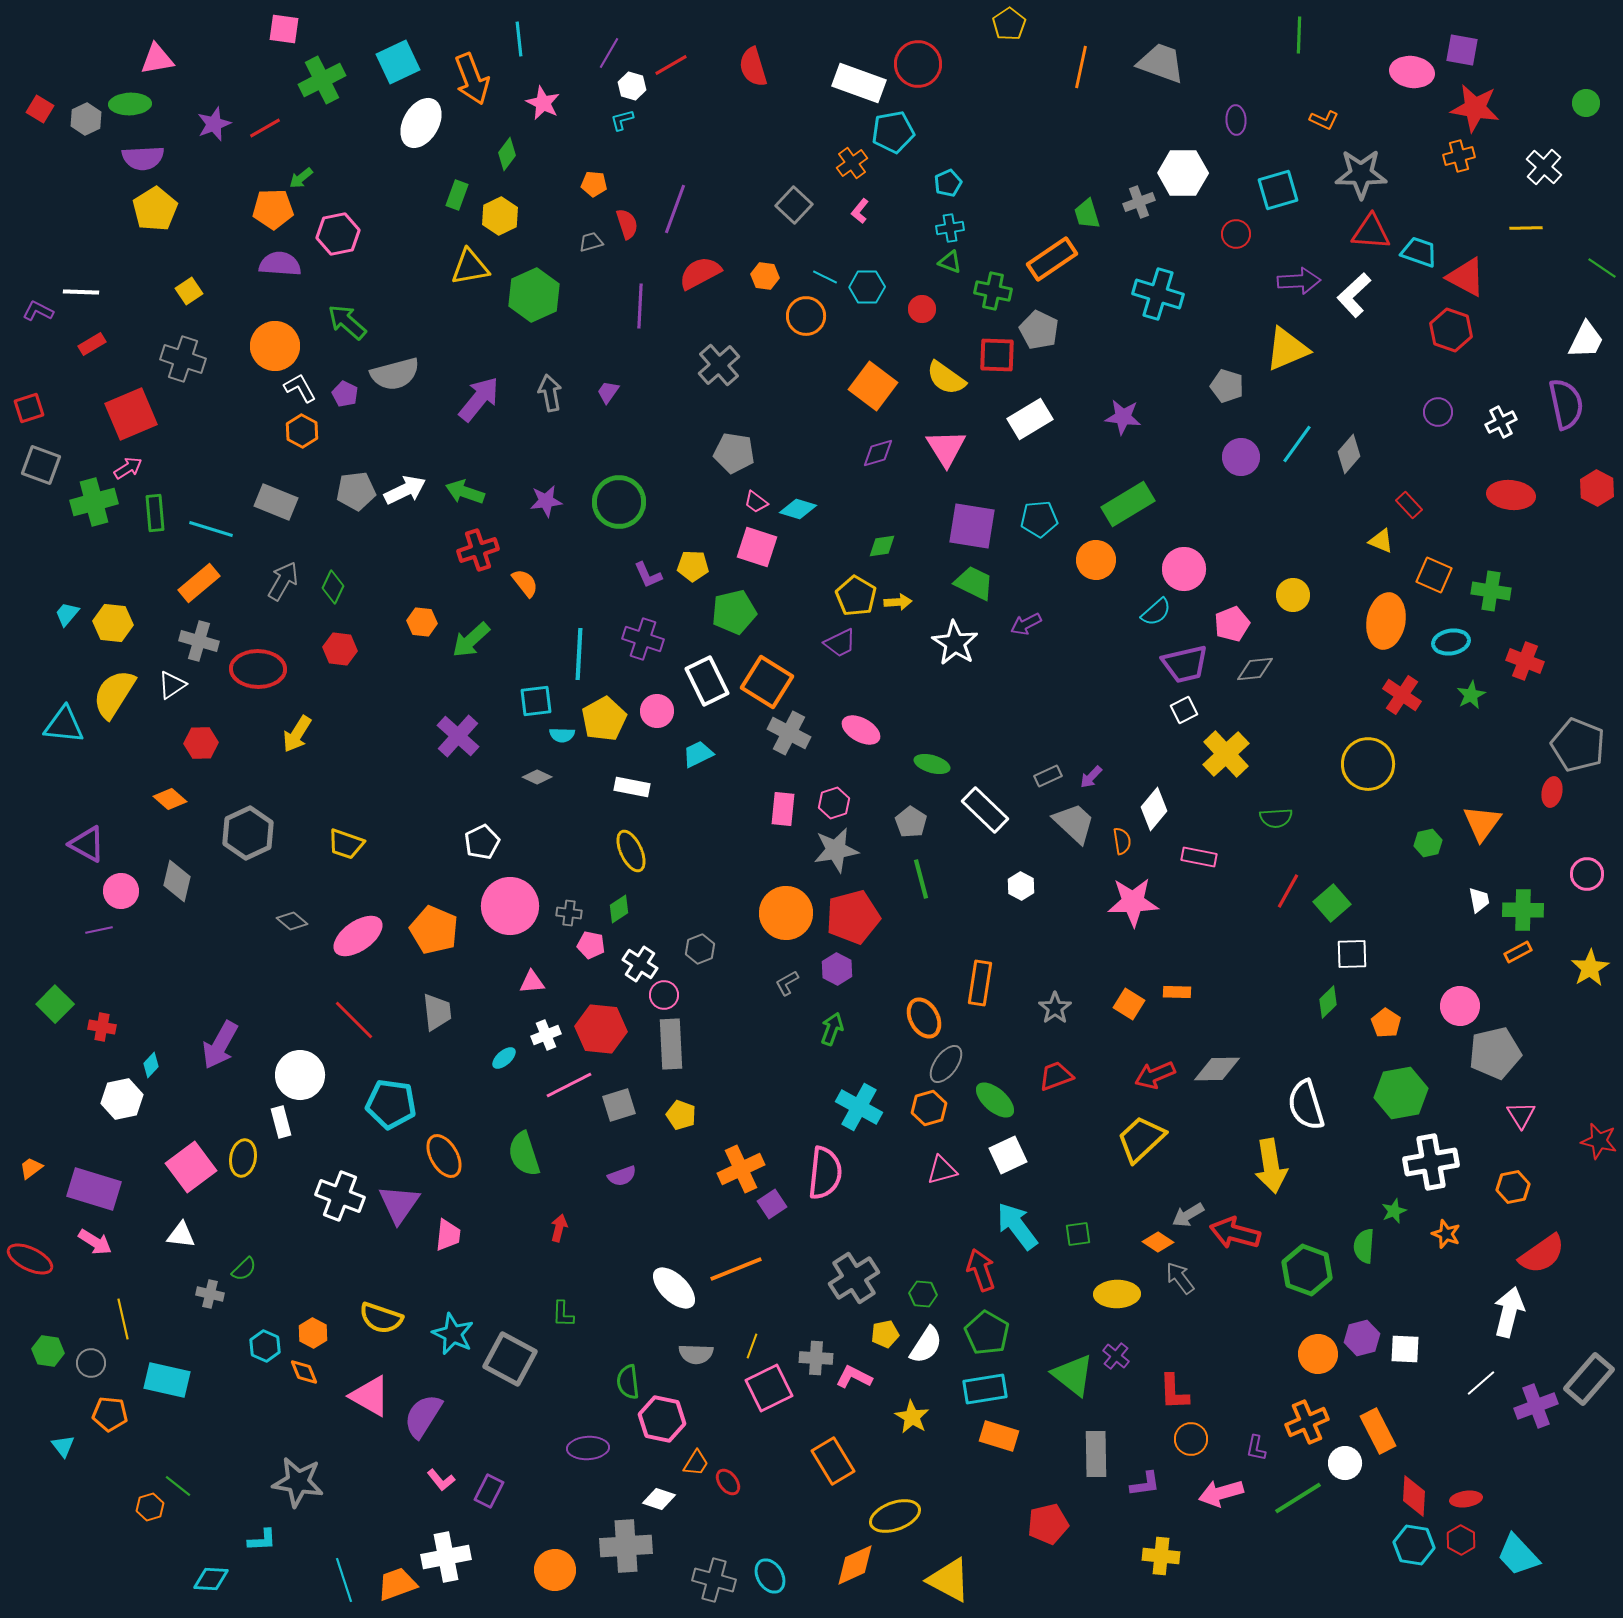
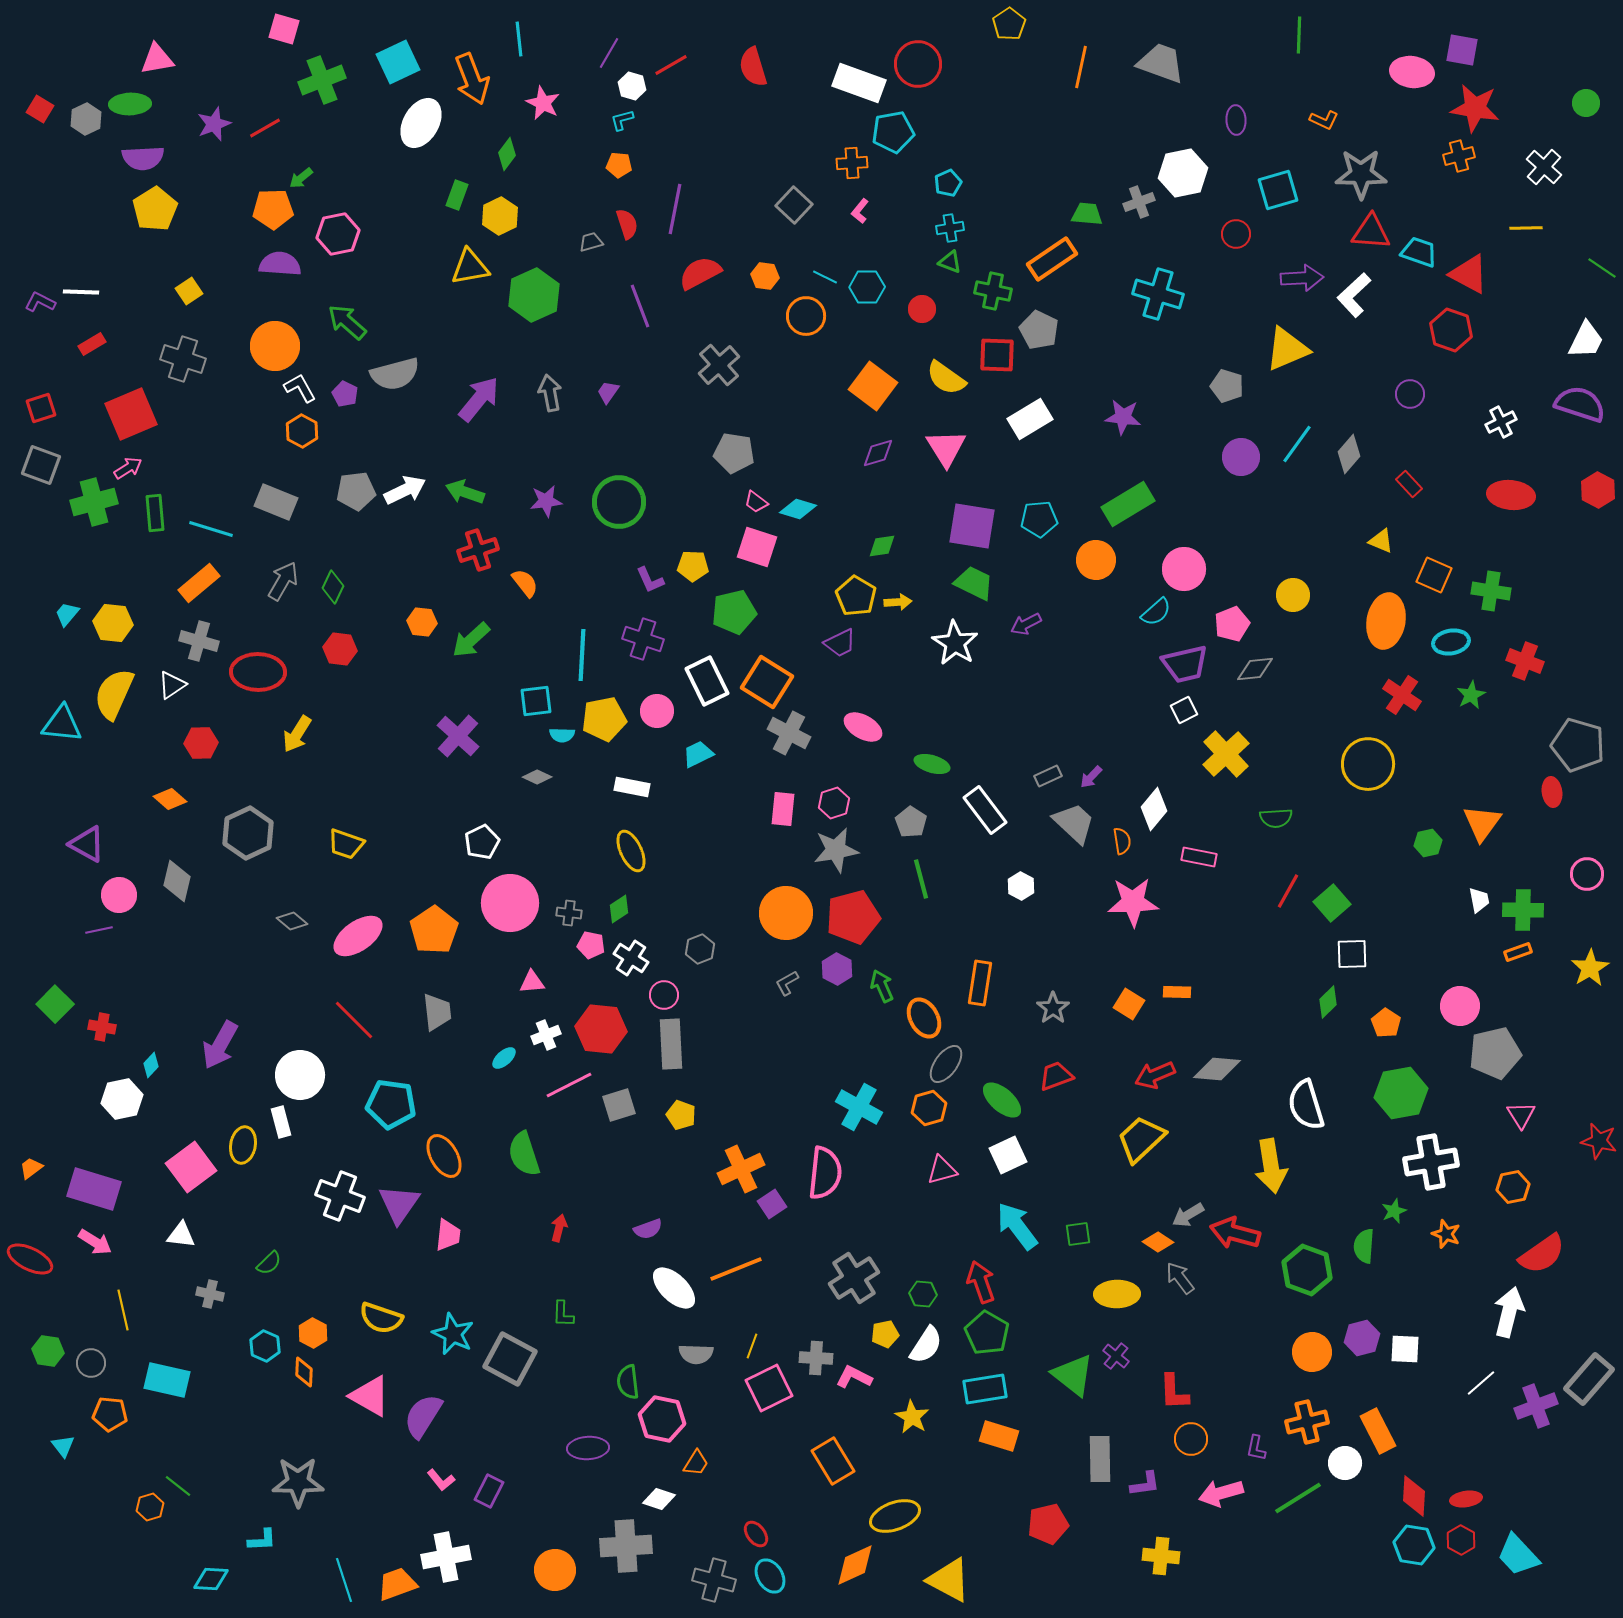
pink square at (284, 29): rotated 8 degrees clockwise
green cross at (322, 80): rotated 6 degrees clockwise
orange cross at (852, 163): rotated 32 degrees clockwise
white hexagon at (1183, 173): rotated 12 degrees counterclockwise
orange pentagon at (594, 184): moved 25 px right, 19 px up
purple line at (675, 209): rotated 9 degrees counterclockwise
green trapezoid at (1087, 214): rotated 112 degrees clockwise
red triangle at (1466, 277): moved 3 px right, 3 px up
purple arrow at (1299, 281): moved 3 px right, 3 px up
purple line at (640, 306): rotated 24 degrees counterclockwise
purple L-shape at (38, 311): moved 2 px right, 9 px up
purple semicircle at (1566, 404): moved 14 px right; rotated 60 degrees counterclockwise
red square at (29, 408): moved 12 px right
purple circle at (1438, 412): moved 28 px left, 18 px up
red hexagon at (1597, 488): moved 1 px right, 2 px down
red rectangle at (1409, 505): moved 21 px up
purple L-shape at (648, 575): moved 2 px right, 5 px down
cyan line at (579, 654): moved 3 px right, 1 px down
red ellipse at (258, 669): moved 3 px down
yellow semicircle at (114, 694): rotated 8 degrees counterclockwise
yellow pentagon at (604, 719): rotated 18 degrees clockwise
cyan triangle at (64, 725): moved 2 px left, 1 px up
pink ellipse at (861, 730): moved 2 px right, 3 px up
gray pentagon at (1578, 745): rotated 6 degrees counterclockwise
red ellipse at (1552, 792): rotated 20 degrees counterclockwise
white rectangle at (985, 810): rotated 9 degrees clockwise
pink circle at (121, 891): moved 2 px left, 4 px down
pink circle at (510, 906): moved 3 px up
orange pentagon at (434, 930): rotated 15 degrees clockwise
orange rectangle at (1518, 952): rotated 8 degrees clockwise
white cross at (640, 964): moved 9 px left, 6 px up
gray star at (1055, 1008): moved 2 px left
green arrow at (832, 1029): moved 50 px right, 43 px up; rotated 44 degrees counterclockwise
gray diamond at (1217, 1069): rotated 6 degrees clockwise
green ellipse at (995, 1100): moved 7 px right
yellow ellipse at (243, 1158): moved 13 px up
purple semicircle at (622, 1176): moved 26 px right, 53 px down
green semicircle at (244, 1269): moved 25 px right, 6 px up
red arrow at (981, 1270): moved 12 px down
yellow line at (123, 1319): moved 9 px up
orange circle at (1318, 1354): moved 6 px left, 2 px up
orange diamond at (304, 1372): rotated 24 degrees clockwise
orange cross at (1307, 1422): rotated 9 degrees clockwise
gray rectangle at (1096, 1454): moved 4 px right, 5 px down
gray star at (298, 1482): rotated 9 degrees counterclockwise
red ellipse at (728, 1482): moved 28 px right, 52 px down
